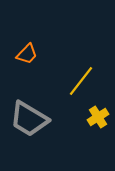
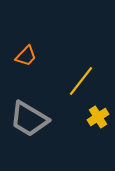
orange trapezoid: moved 1 px left, 2 px down
